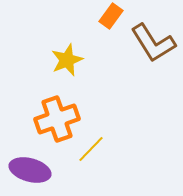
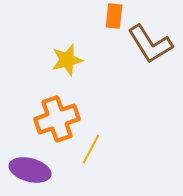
orange rectangle: moved 3 px right; rotated 30 degrees counterclockwise
brown L-shape: moved 3 px left, 1 px down
yellow star: rotated 8 degrees clockwise
yellow line: rotated 16 degrees counterclockwise
